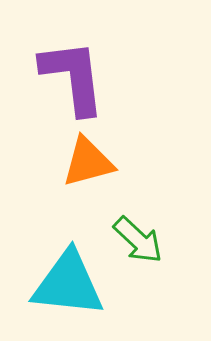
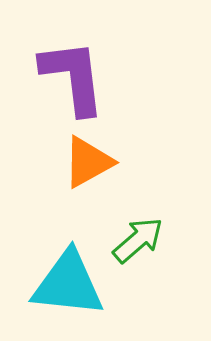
orange triangle: rotated 14 degrees counterclockwise
green arrow: rotated 84 degrees counterclockwise
